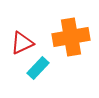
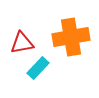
red triangle: rotated 15 degrees clockwise
